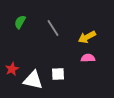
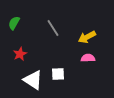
green semicircle: moved 6 px left, 1 px down
red star: moved 8 px right, 15 px up
white triangle: rotated 20 degrees clockwise
